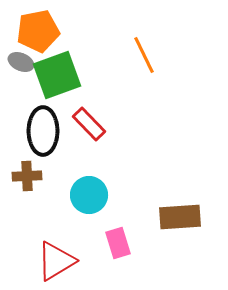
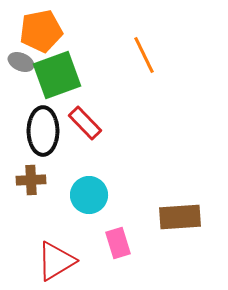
orange pentagon: moved 3 px right
red rectangle: moved 4 px left, 1 px up
brown cross: moved 4 px right, 4 px down
